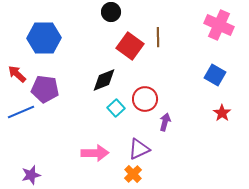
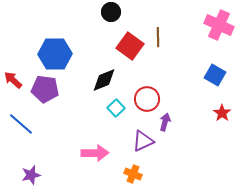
blue hexagon: moved 11 px right, 16 px down
red arrow: moved 4 px left, 6 px down
red circle: moved 2 px right
blue line: moved 12 px down; rotated 64 degrees clockwise
purple triangle: moved 4 px right, 8 px up
orange cross: rotated 24 degrees counterclockwise
